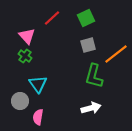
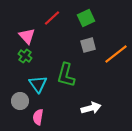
green L-shape: moved 28 px left, 1 px up
